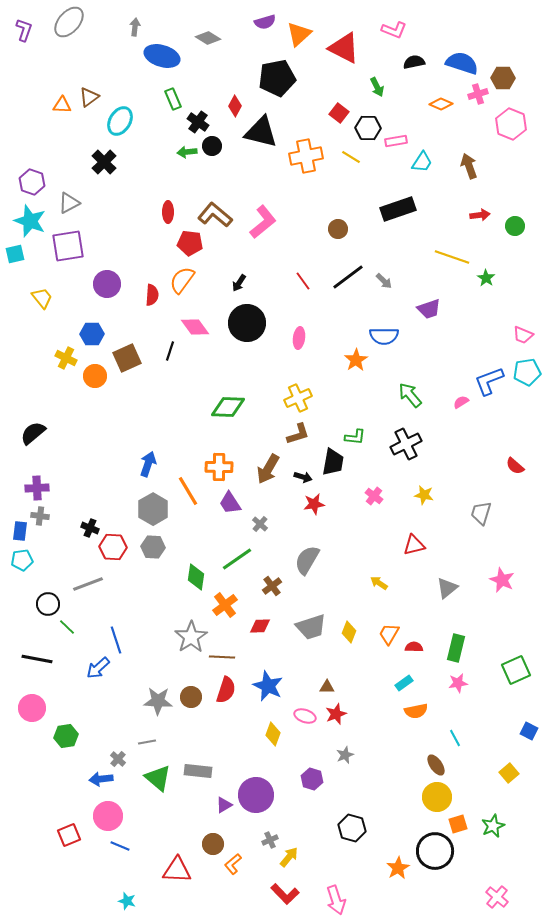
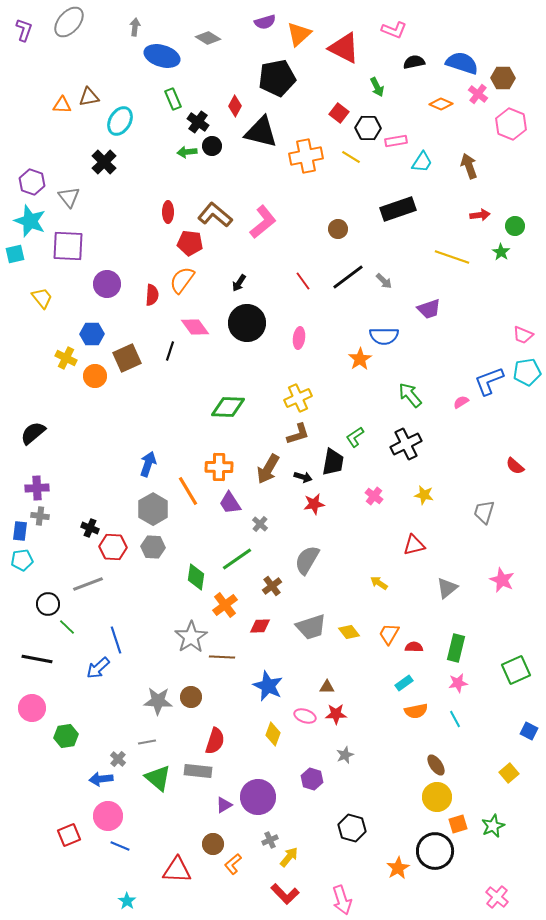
pink cross at (478, 94): rotated 36 degrees counterclockwise
brown triangle at (89, 97): rotated 25 degrees clockwise
gray triangle at (69, 203): moved 6 px up; rotated 40 degrees counterclockwise
purple square at (68, 246): rotated 12 degrees clockwise
green star at (486, 278): moved 15 px right, 26 px up
orange star at (356, 360): moved 4 px right, 1 px up
green L-shape at (355, 437): rotated 140 degrees clockwise
gray trapezoid at (481, 513): moved 3 px right, 1 px up
yellow diamond at (349, 632): rotated 60 degrees counterclockwise
red semicircle at (226, 690): moved 11 px left, 51 px down
red star at (336, 714): rotated 20 degrees clockwise
cyan line at (455, 738): moved 19 px up
purple circle at (256, 795): moved 2 px right, 2 px down
pink arrow at (336, 900): moved 6 px right
cyan star at (127, 901): rotated 18 degrees clockwise
